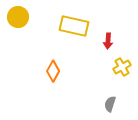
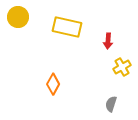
yellow rectangle: moved 7 px left, 1 px down
orange diamond: moved 13 px down
gray semicircle: moved 1 px right
